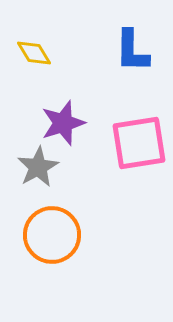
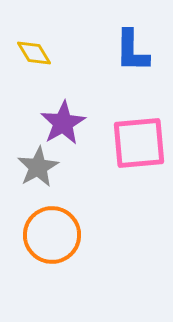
purple star: rotated 12 degrees counterclockwise
pink square: rotated 4 degrees clockwise
